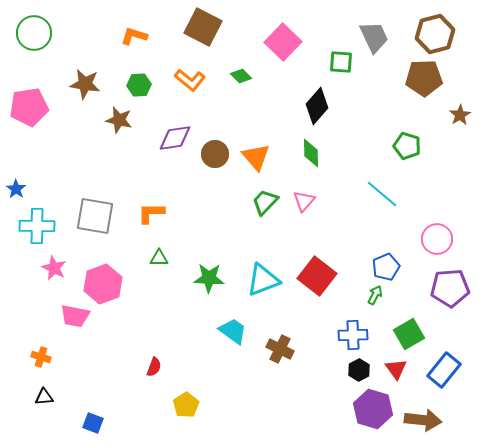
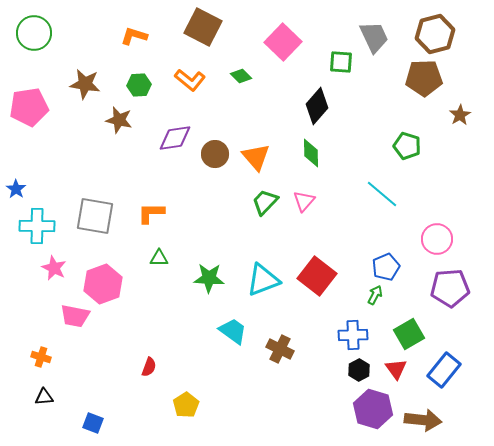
red semicircle at (154, 367): moved 5 px left
